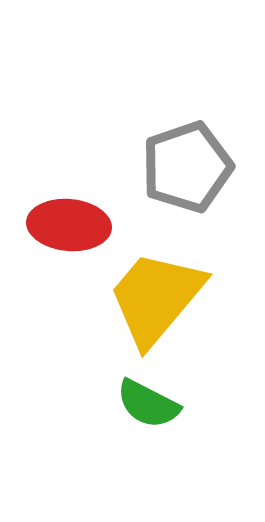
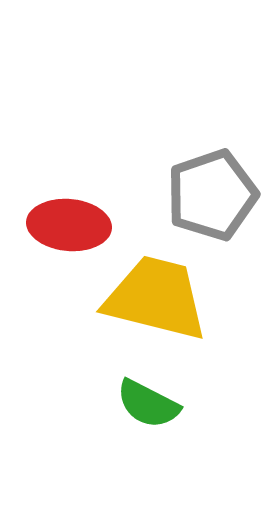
gray pentagon: moved 25 px right, 28 px down
yellow trapezoid: rotated 64 degrees clockwise
